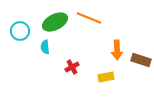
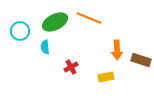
red cross: moved 1 px left
